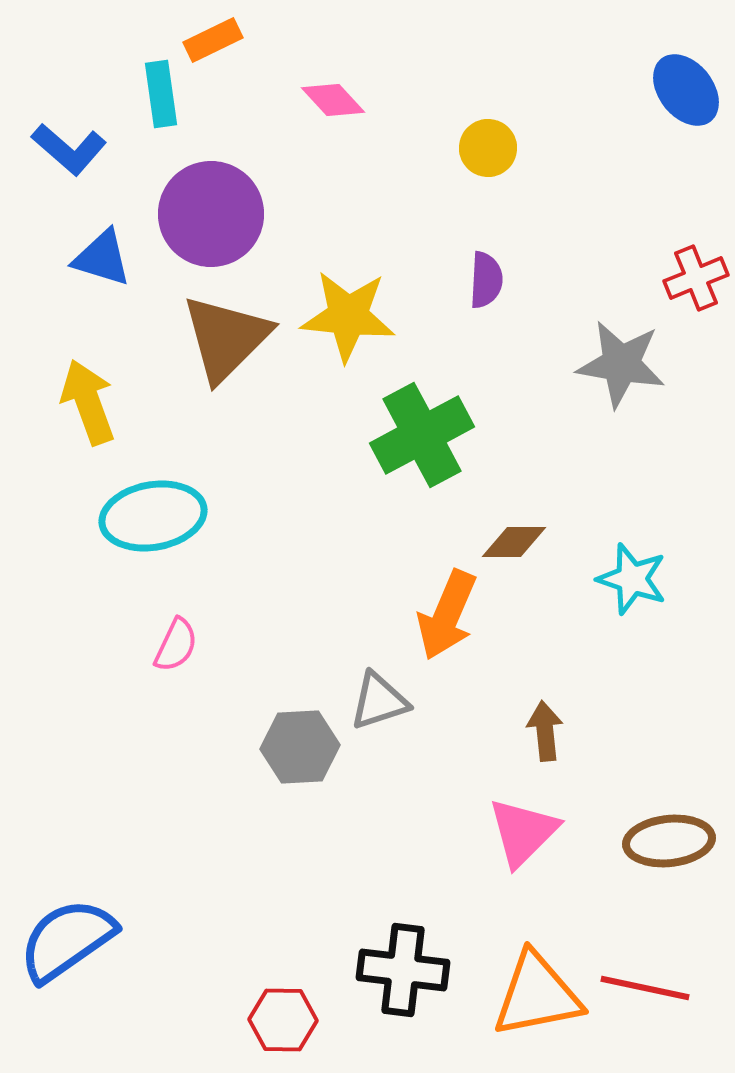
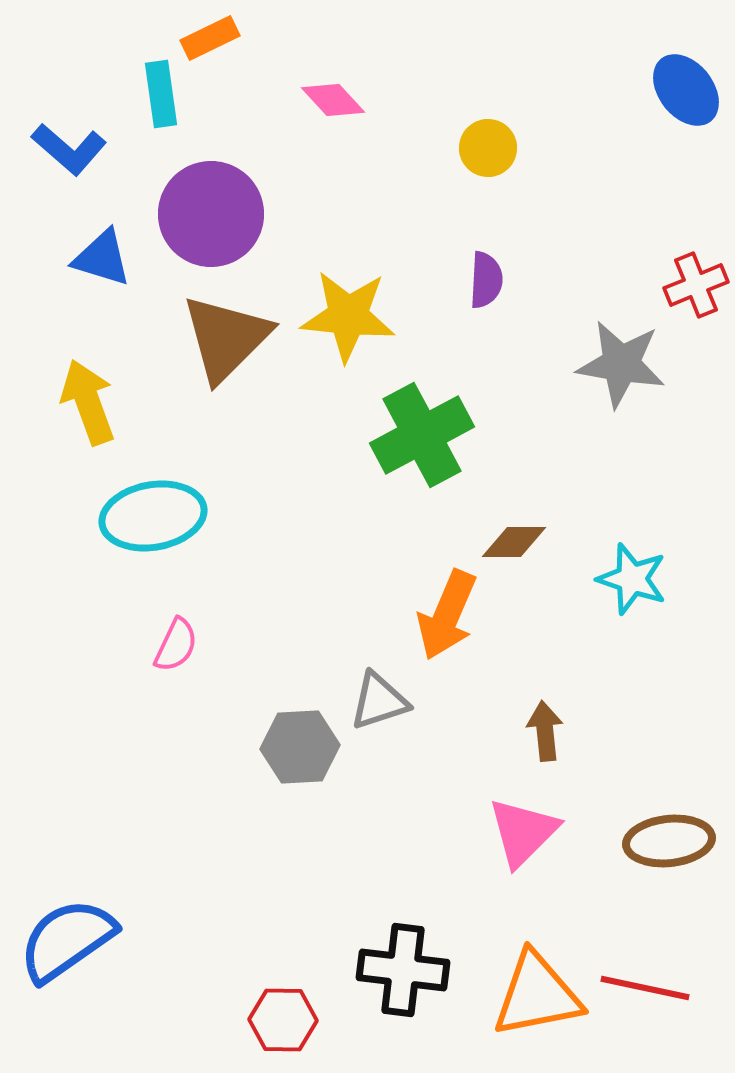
orange rectangle: moved 3 px left, 2 px up
red cross: moved 7 px down
